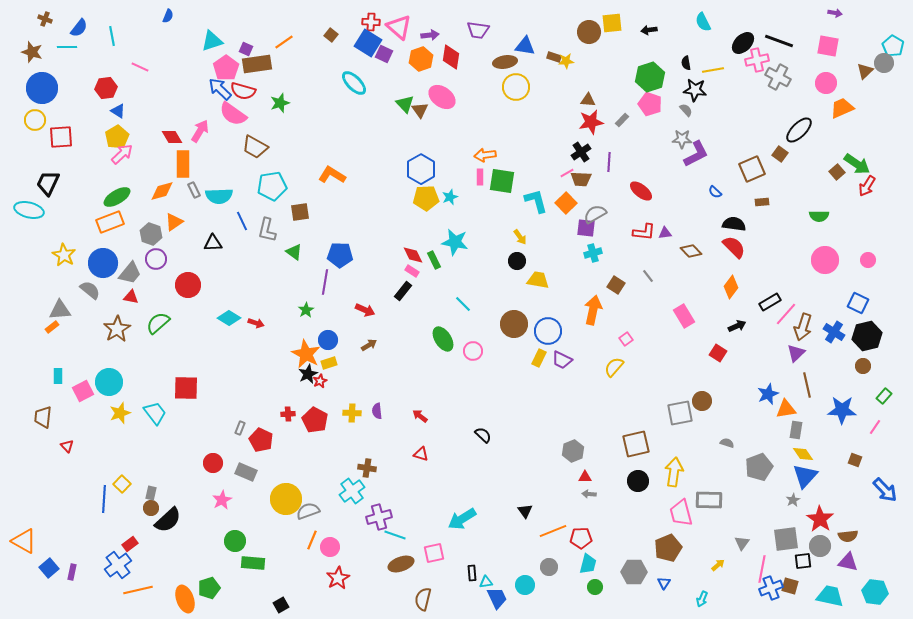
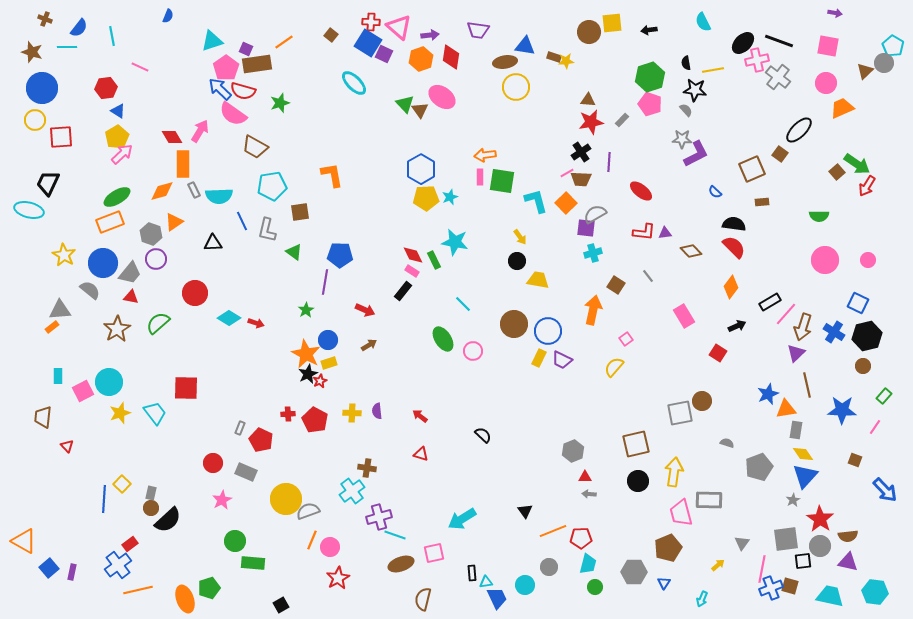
gray cross at (778, 77): rotated 10 degrees clockwise
orange L-shape at (332, 175): rotated 48 degrees clockwise
red circle at (188, 285): moved 7 px right, 8 px down
